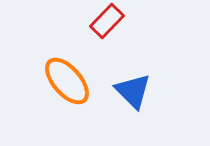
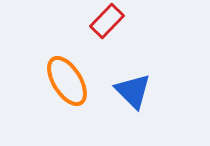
orange ellipse: rotated 9 degrees clockwise
